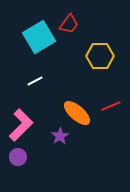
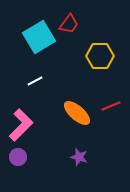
purple star: moved 19 px right, 21 px down; rotated 24 degrees counterclockwise
